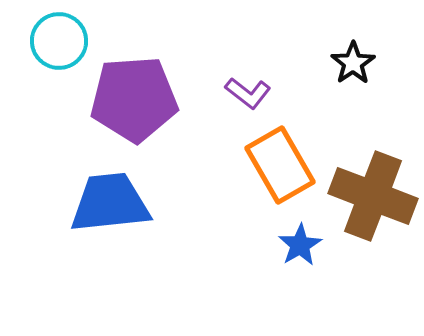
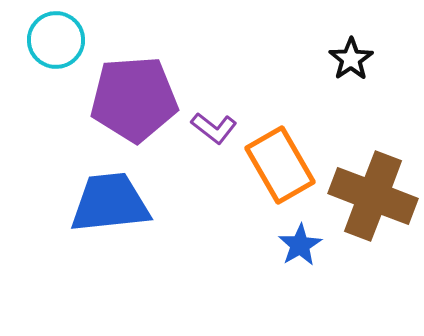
cyan circle: moved 3 px left, 1 px up
black star: moved 2 px left, 4 px up
purple L-shape: moved 34 px left, 35 px down
